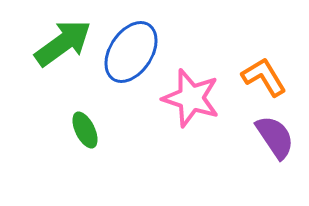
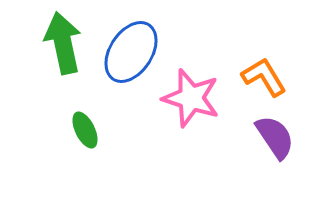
green arrow: rotated 66 degrees counterclockwise
